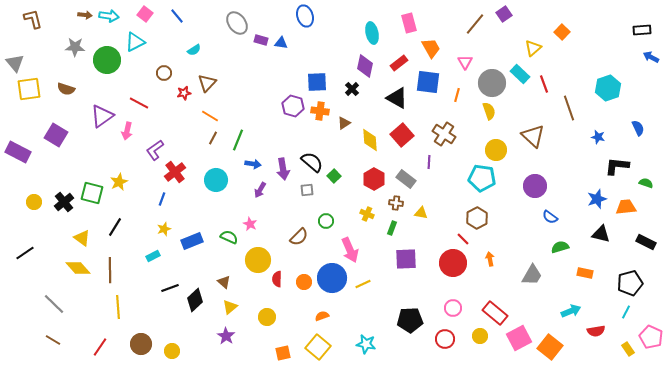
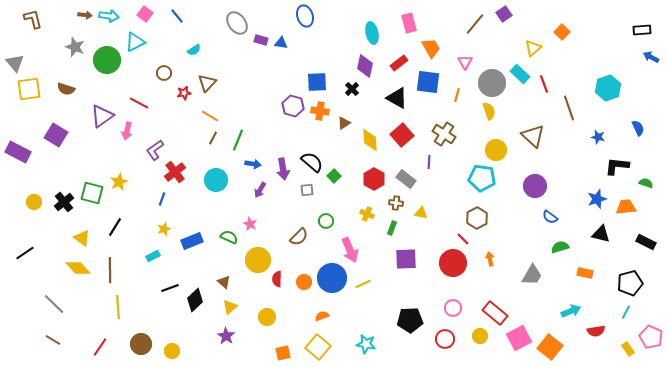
gray star at (75, 47): rotated 18 degrees clockwise
